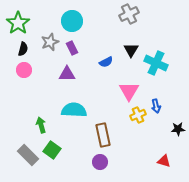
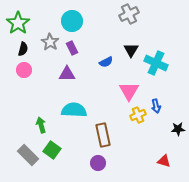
gray star: rotated 18 degrees counterclockwise
purple circle: moved 2 px left, 1 px down
